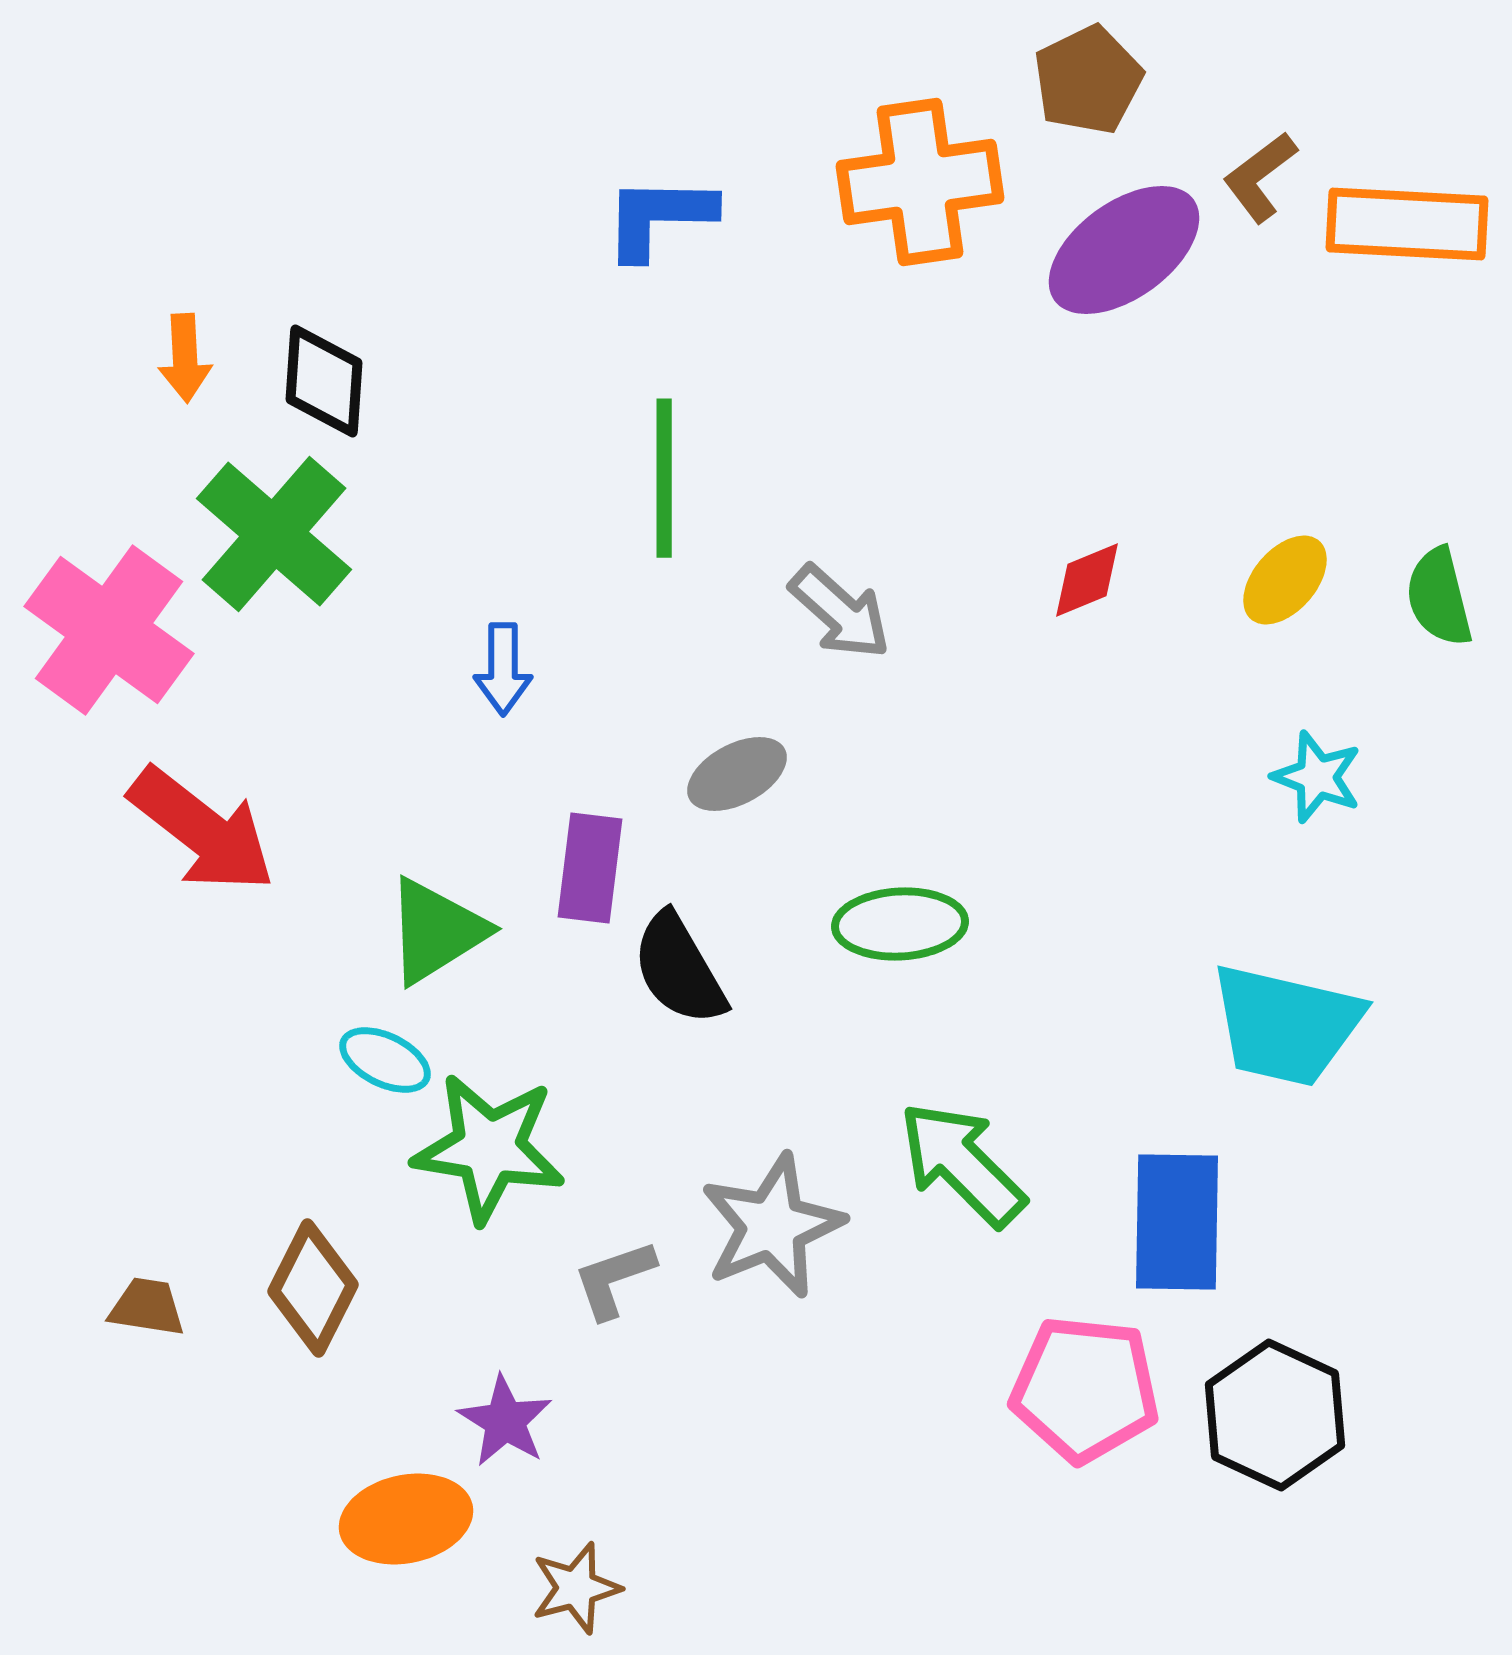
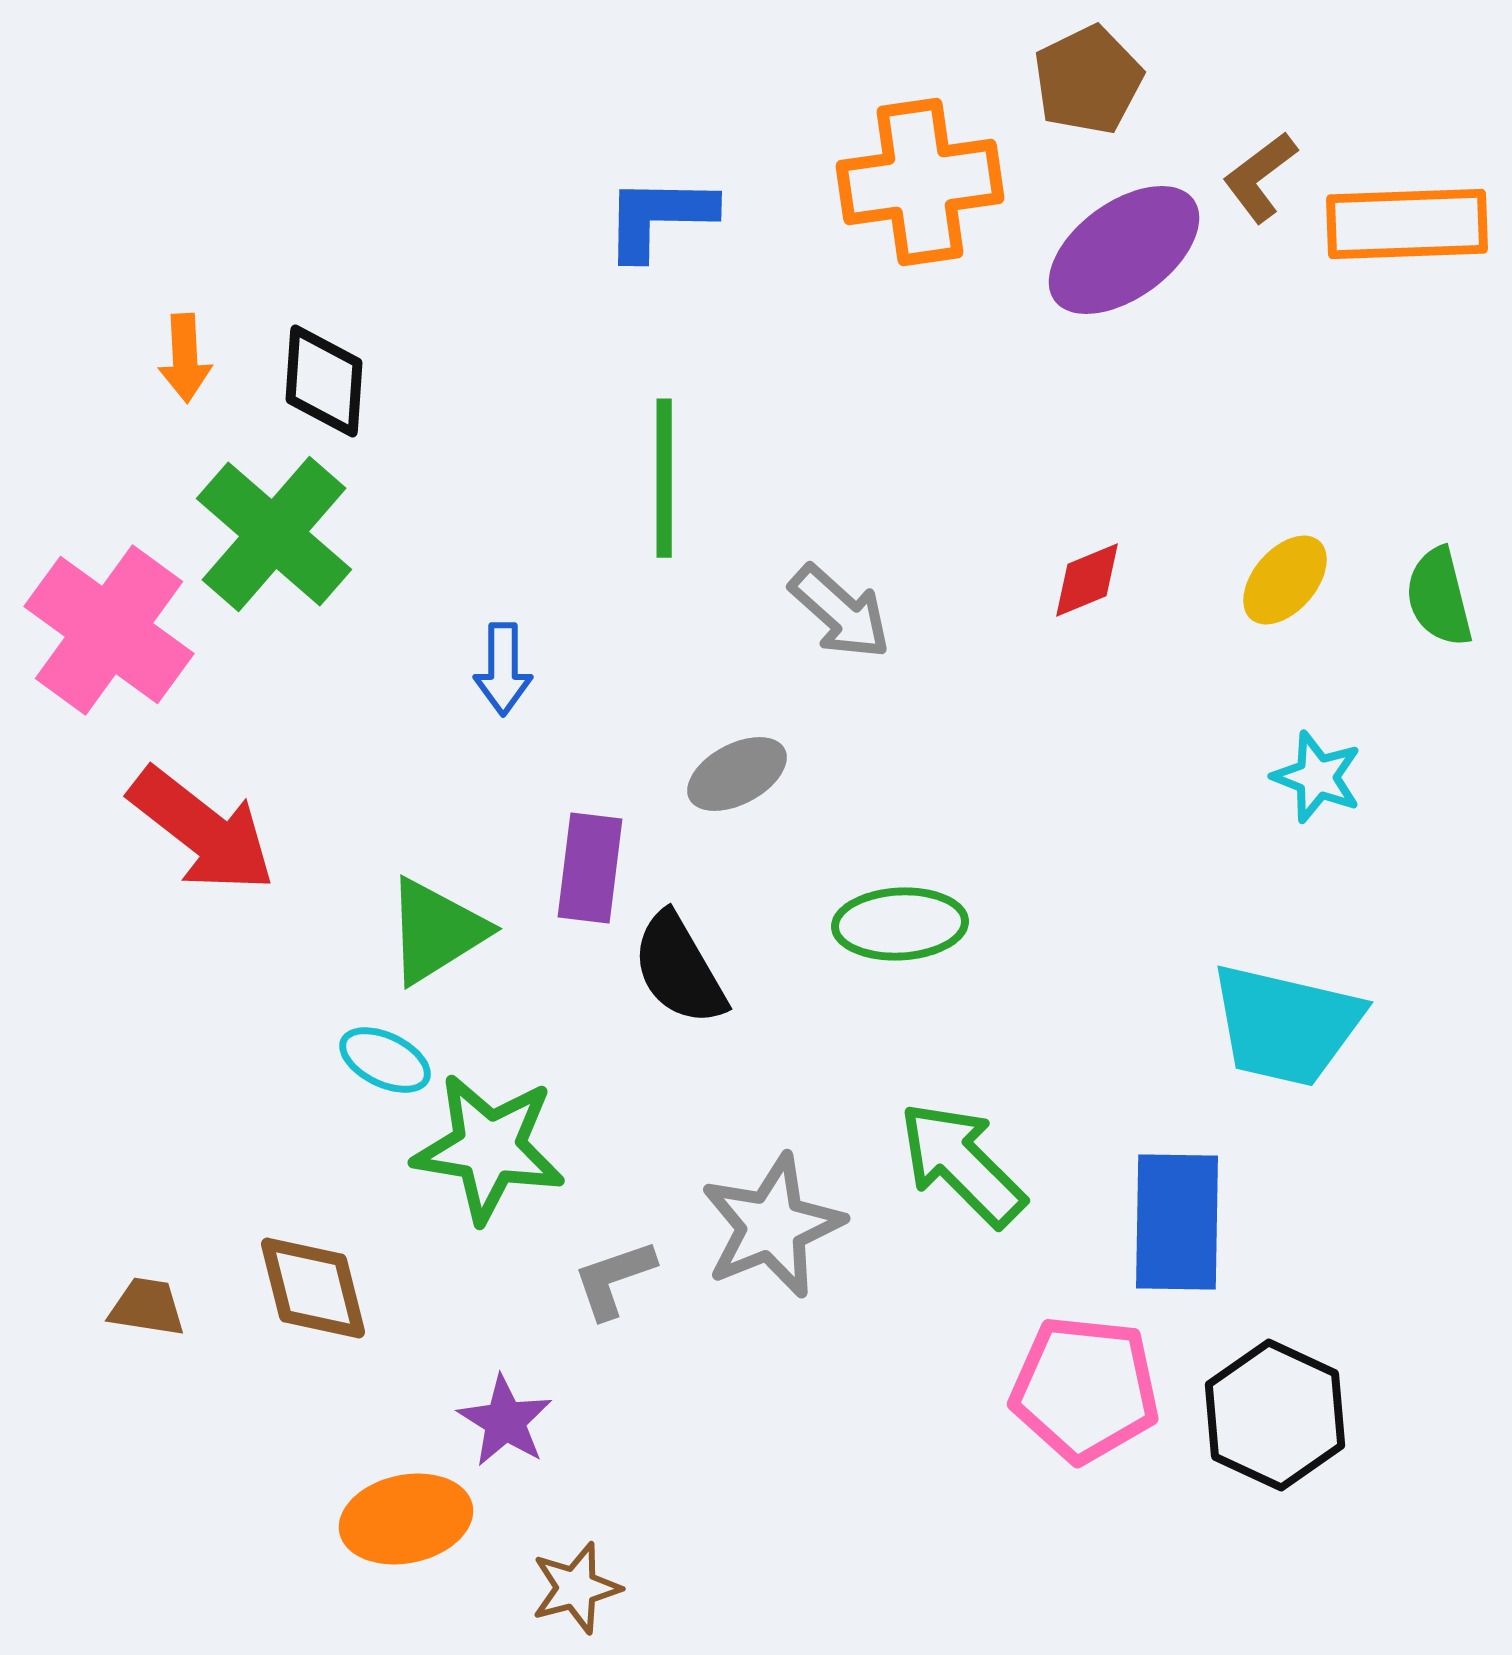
orange rectangle: rotated 5 degrees counterclockwise
brown diamond: rotated 41 degrees counterclockwise
